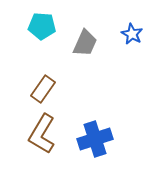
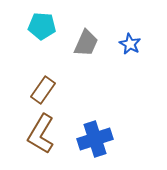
blue star: moved 2 px left, 10 px down
gray trapezoid: moved 1 px right
brown rectangle: moved 1 px down
brown L-shape: moved 1 px left
